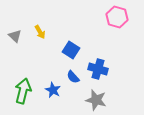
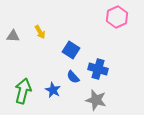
pink hexagon: rotated 20 degrees clockwise
gray triangle: moved 2 px left; rotated 40 degrees counterclockwise
